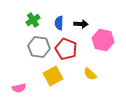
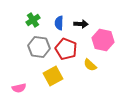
yellow semicircle: moved 9 px up
